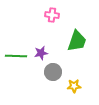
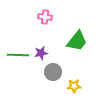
pink cross: moved 7 px left, 2 px down
green trapezoid: rotated 20 degrees clockwise
green line: moved 2 px right, 1 px up
